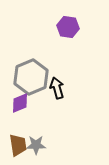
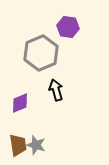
gray hexagon: moved 10 px right, 24 px up
black arrow: moved 1 px left, 2 px down
gray star: rotated 18 degrees clockwise
